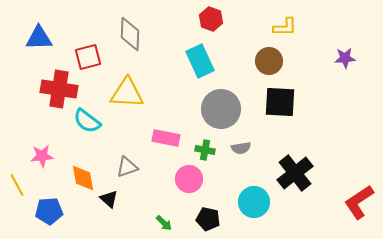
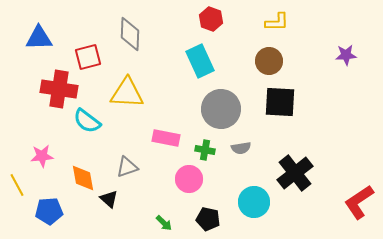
yellow L-shape: moved 8 px left, 5 px up
purple star: moved 1 px right, 3 px up
